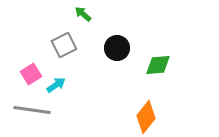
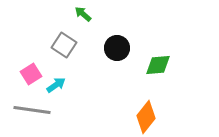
gray square: rotated 30 degrees counterclockwise
